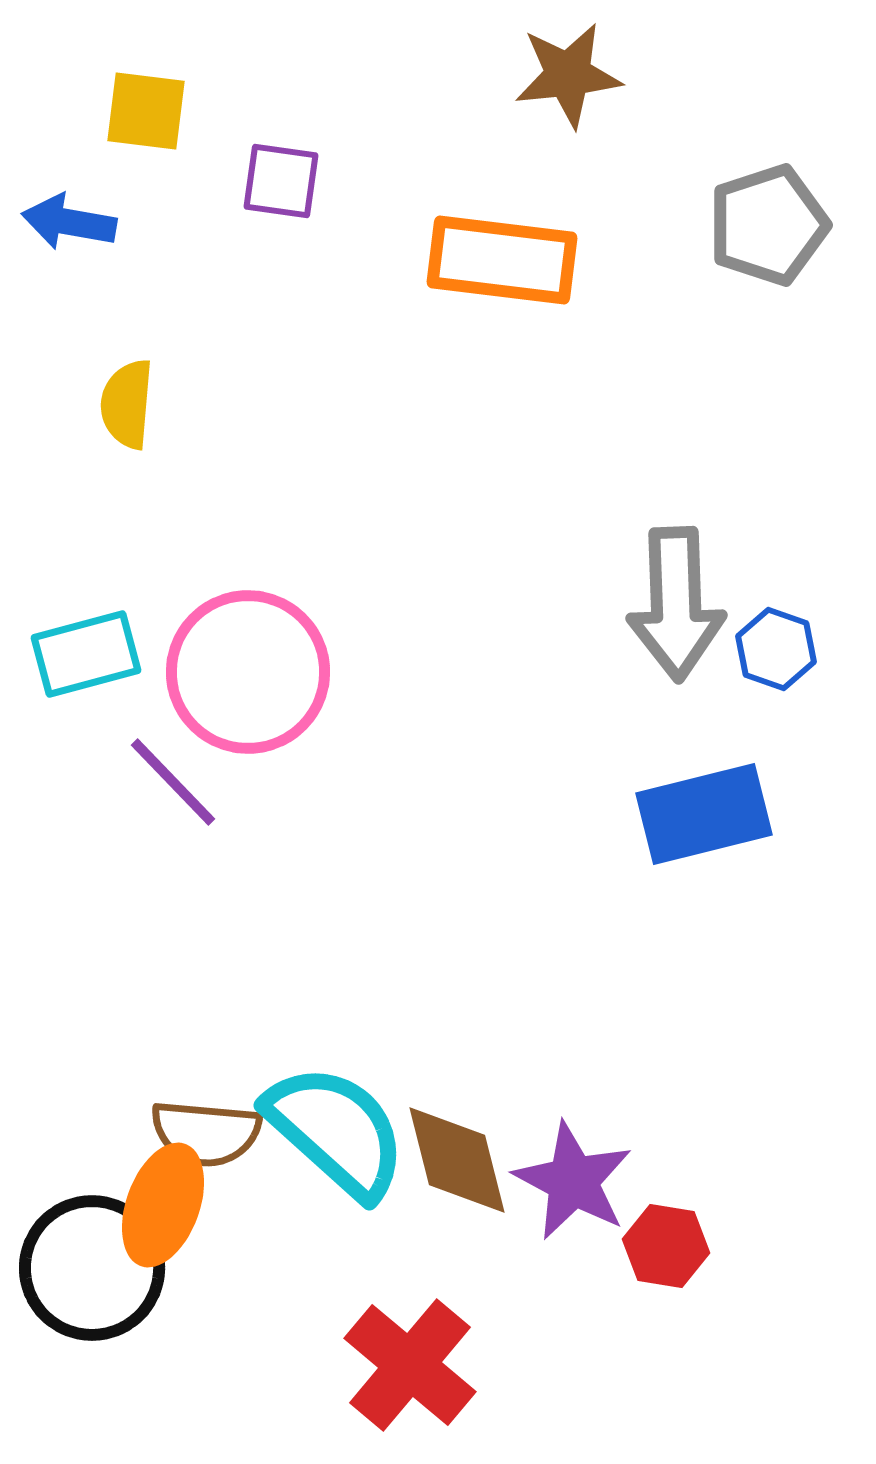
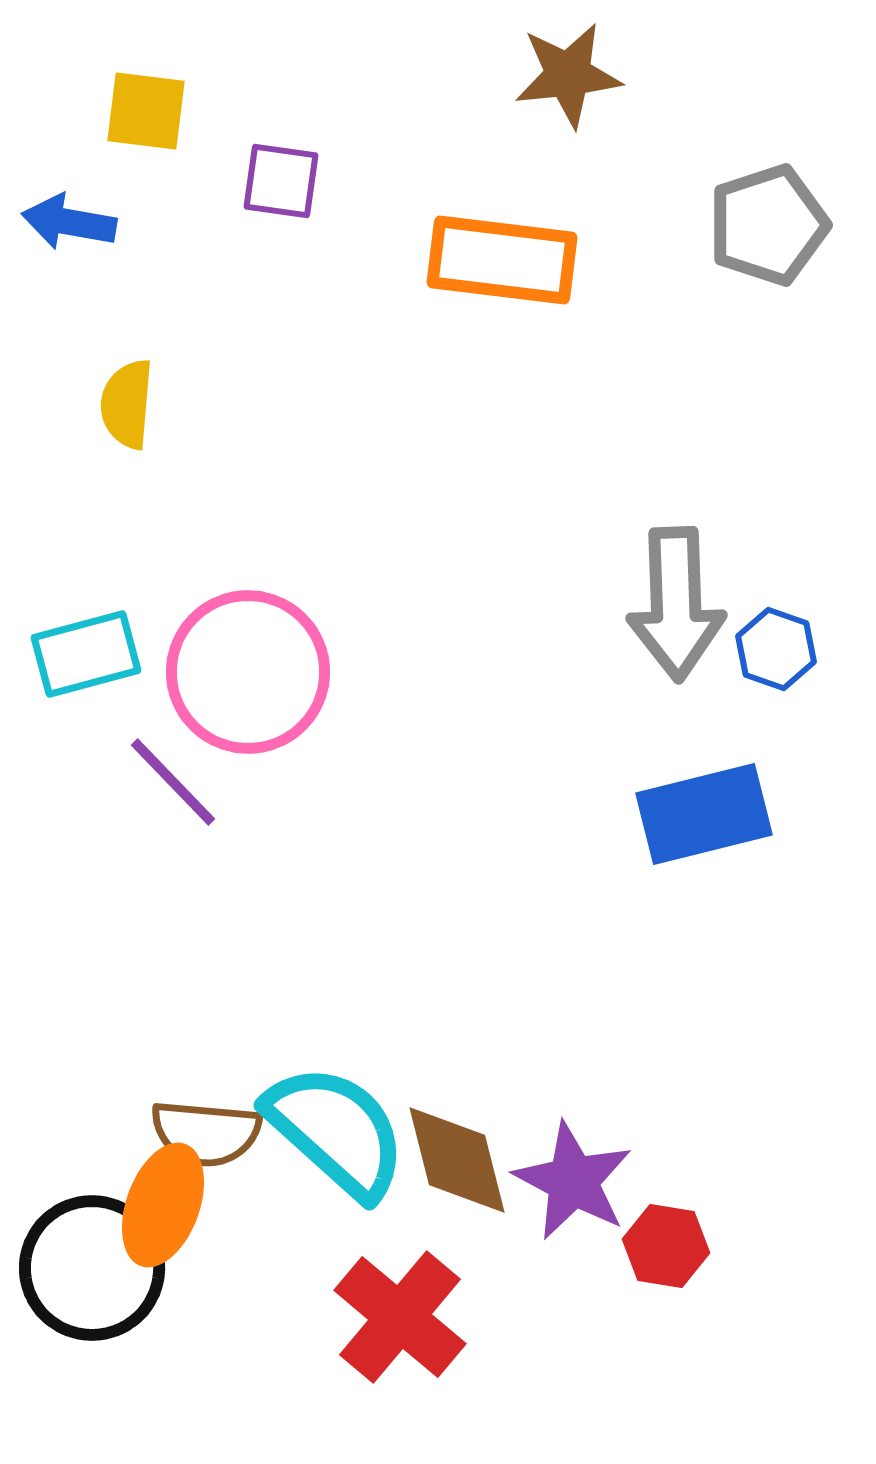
red cross: moved 10 px left, 48 px up
